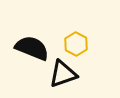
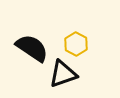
black semicircle: rotated 12 degrees clockwise
